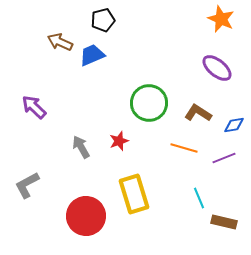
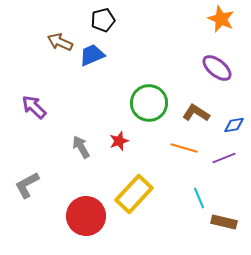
brown L-shape: moved 2 px left
yellow rectangle: rotated 60 degrees clockwise
